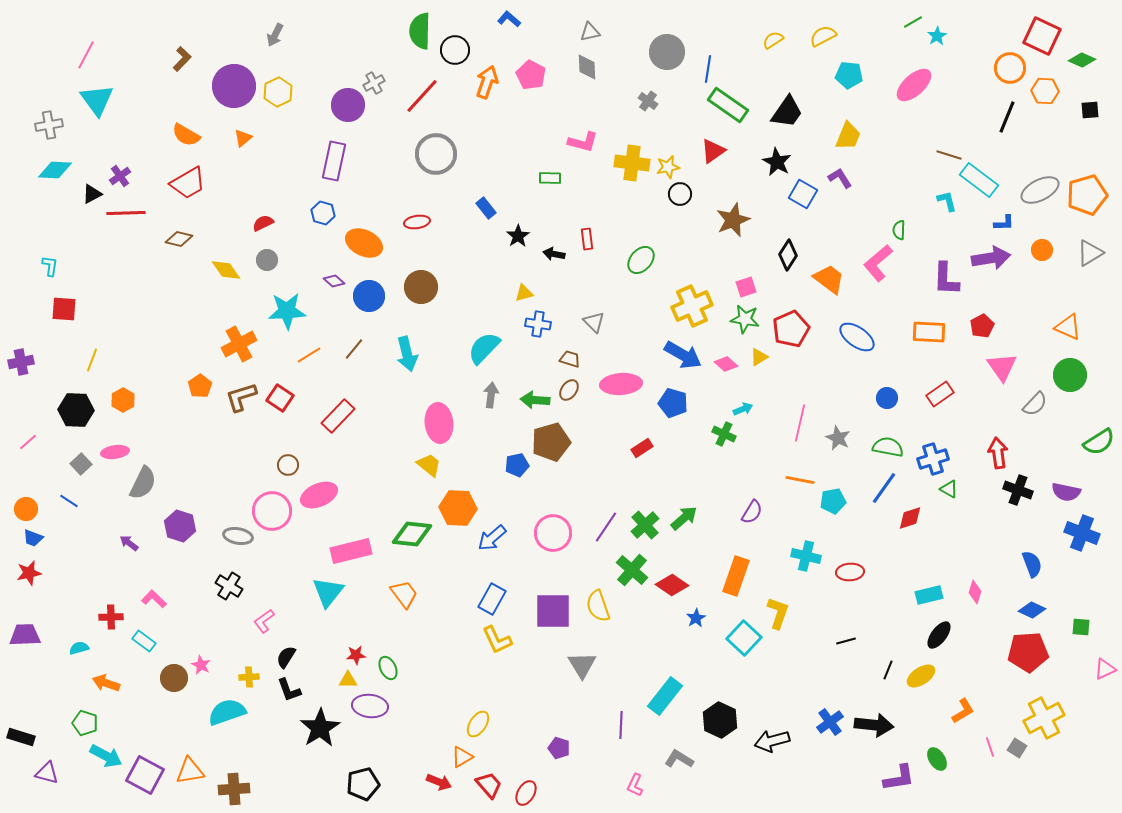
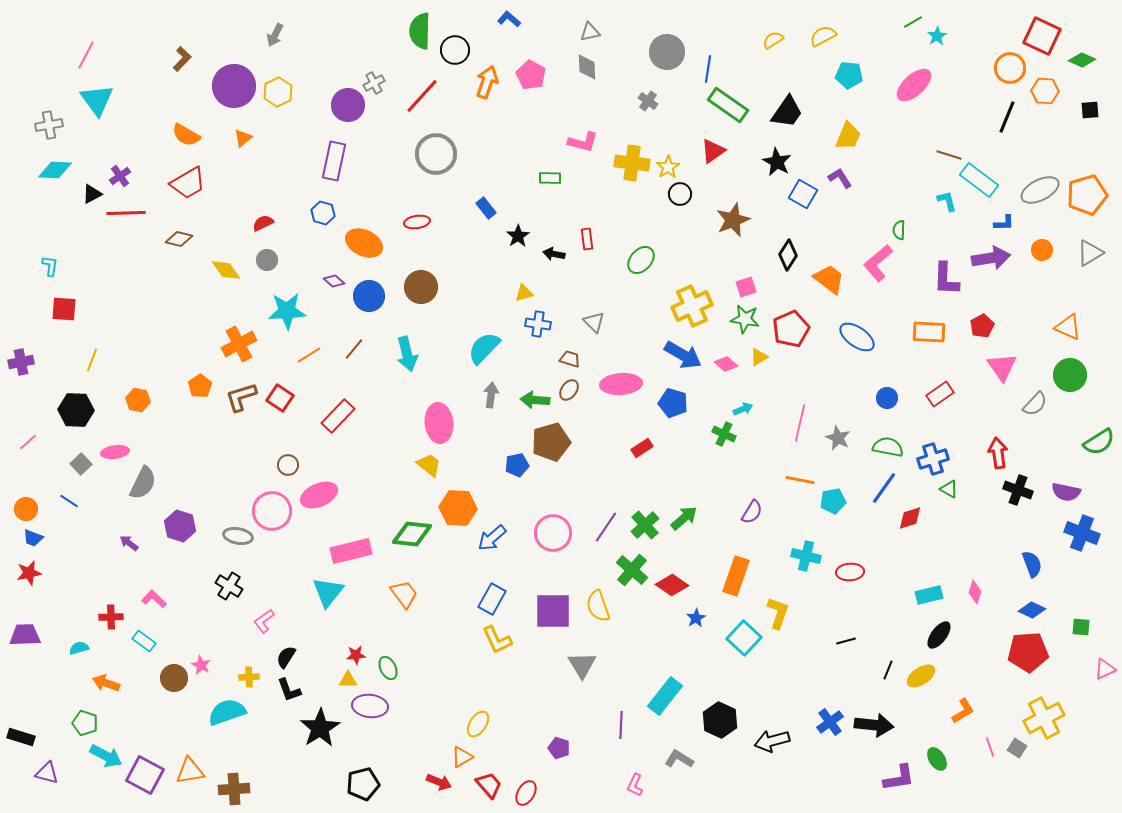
yellow star at (668, 167): rotated 20 degrees counterclockwise
orange hexagon at (123, 400): moved 15 px right; rotated 20 degrees counterclockwise
